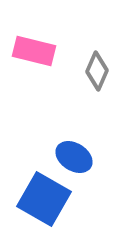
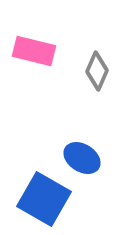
blue ellipse: moved 8 px right, 1 px down
